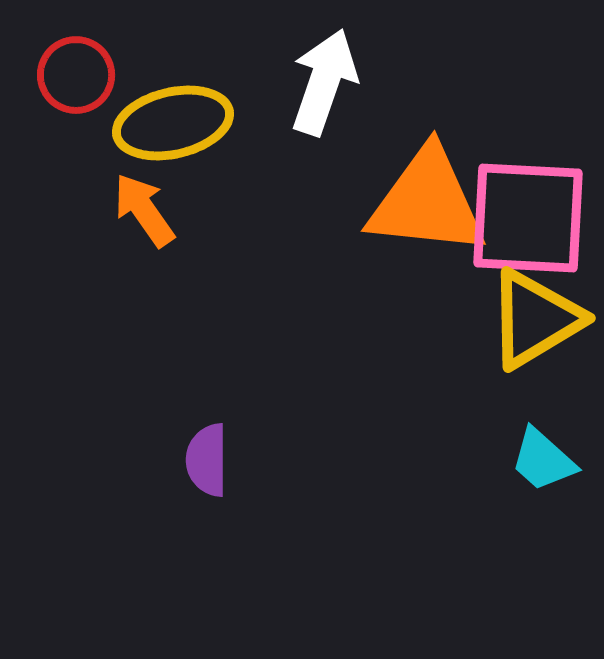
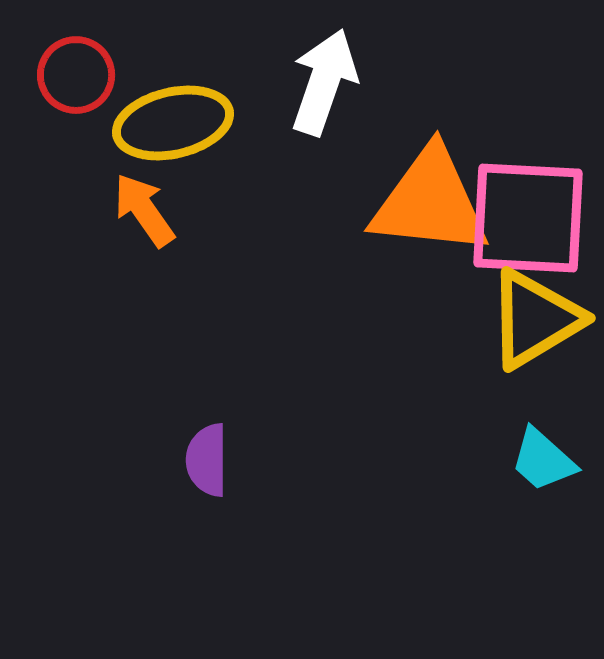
orange triangle: moved 3 px right
